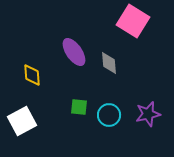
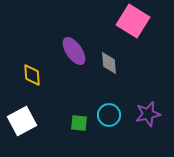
purple ellipse: moved 1 px up
green square: moved 16 px down
